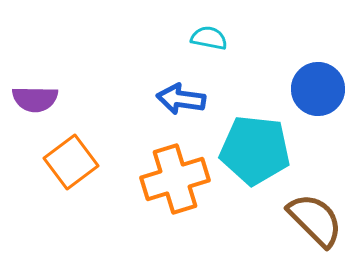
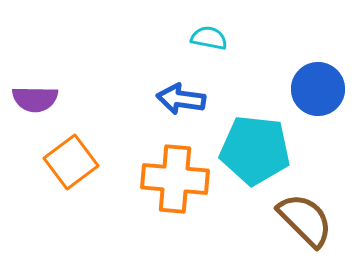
orange cross: rotated 22 degrees clockwise
brown semicircle: moved 10 px left
